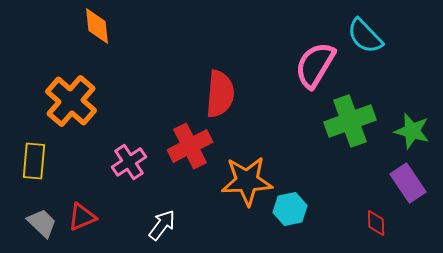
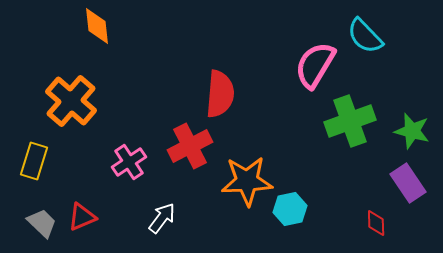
yellow rectangle: rotated 12 degrees clockwise
white arrow: moved 7 px up
